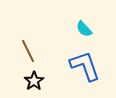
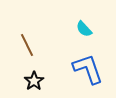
brown line: moved 1 px left, 6 px up
blue L-shape: moved 3 px right, 3 px down
